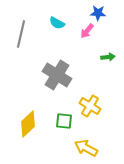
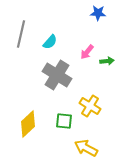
cyan semicircle: moved 7 px left, 19 px down; rotated 77 degrees counterclockwise
pink arrow: moved 21 px down
green arrow: moved 1 px left, 4 px down
